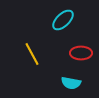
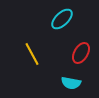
cyan ellipse: moved 1 px left, 1 px up
red ellipse: rotated 60 degrees counterclockwise
